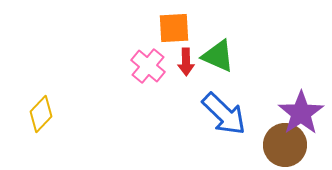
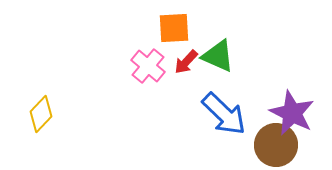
red arrow: rotated 44 degrees clockwise
purple star: moved 9 px left; rotated 12 degrees counterclockwise
brown circle: moved 9 px left
